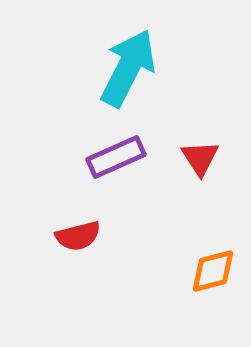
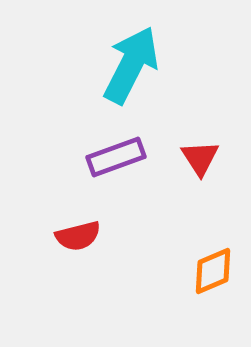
cyan arrow: moved 3 px right, 3 px up
purple rectangle: rotated 4 degrees clockwise
orange diamond: rotated 9 degrees counterclockwise
